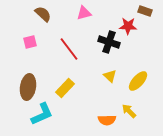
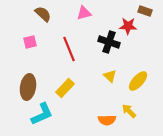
red line: rotated 15 degrees clockwise
